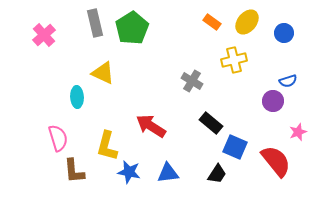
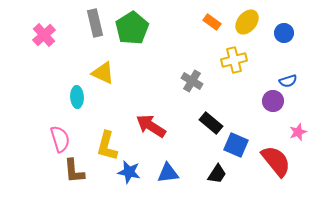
pink semicircle: moved 2 px right, 1 px down
blue square: moved 1 px right, 2 px up
